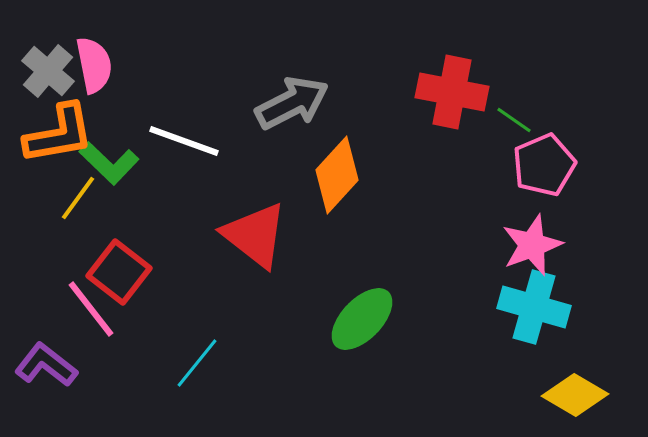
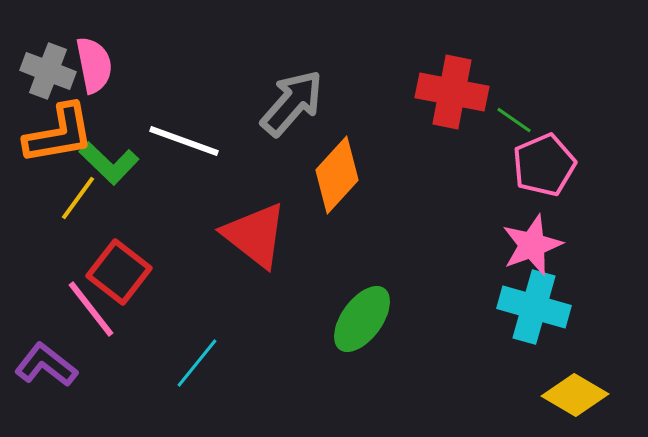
gray cross: rotated 20 degrees counterclockwise
gray arrow: rotated 22 degrees counterclockwise
green ellipse: rotated 8 degrees counterclockwise
